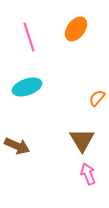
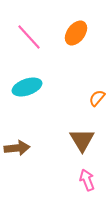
orange ellipse: moved 4 px down
pink line: rotated 24 degrees counterclockwise
brown arrow: moved 2 px down; rotated 30 degrees counterclockwise
pink arrow: moved 1 px left, 6 px down
